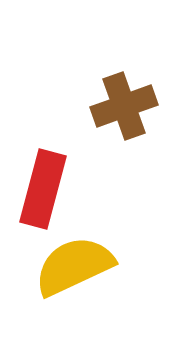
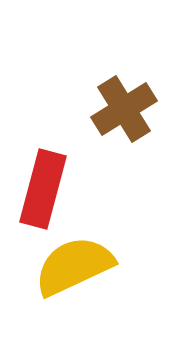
brown cross: moved 3 px down; rotated 12 degrees counterclockwise
